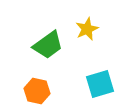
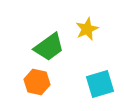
green trapezoid: moved 1 px right, 2 px down
orange hexagon: moved 9 px up
